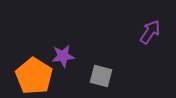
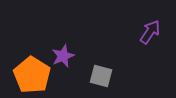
purple star: rotated 15 degrees counterclockwise
orange pentagon: moved 2 px left, 1 px up
